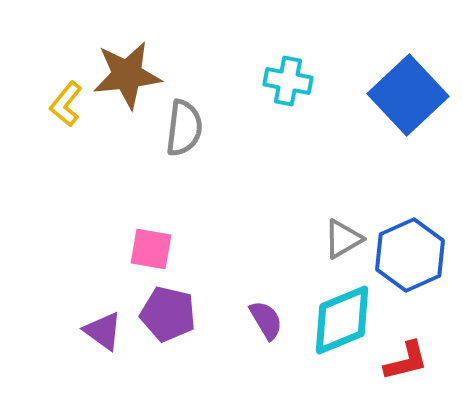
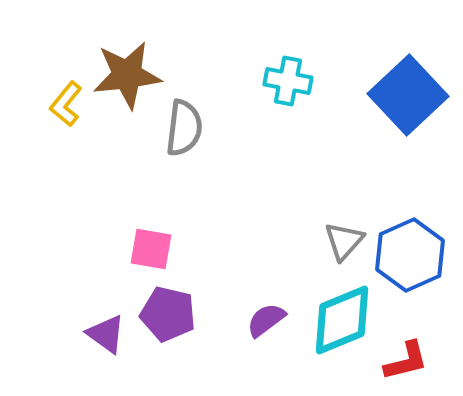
gray triangle: moved 1 px right, 2 px down; rotated 18 degrees counterclockwise
purple semicircle: rotated 96 degrees counterclockwise
purple triangle: moved 3 px right, 3 px down
